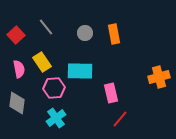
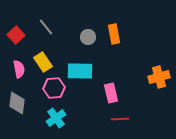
gray circle: moved 3 px right, 4 px down
yellow rectangle: moved 1 px right
red line: rotated 48 degrees clockwise
